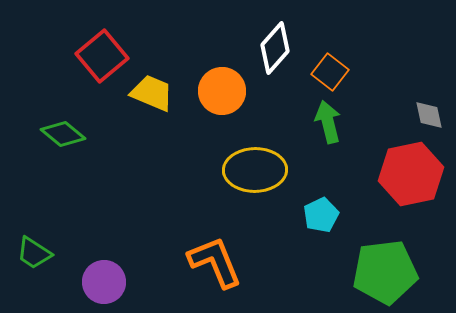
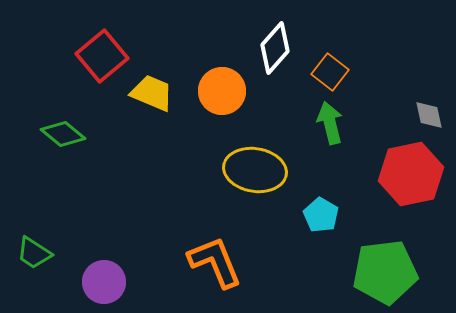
green arrow: moved 2 px right, 1 px down
yellow ellipse: rotated 10 degrees clockwise
cyan pentagon: rotated 16 degrees counterclockwise
